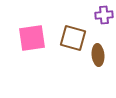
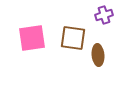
purple cross: rotated 12 degrees counterclockwise
brown square: rotated 8 degrees counterclockwise
